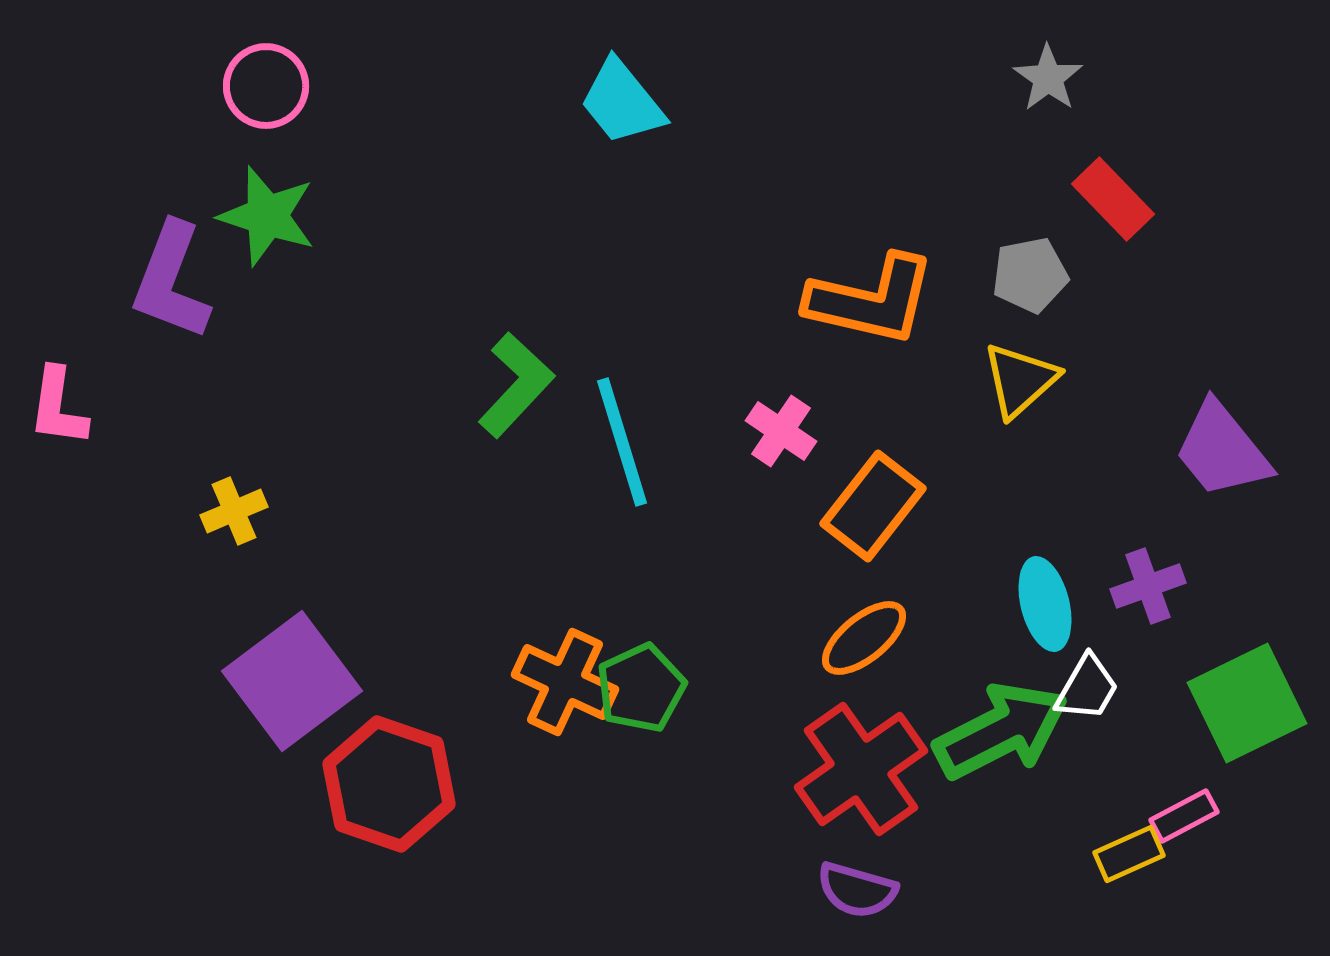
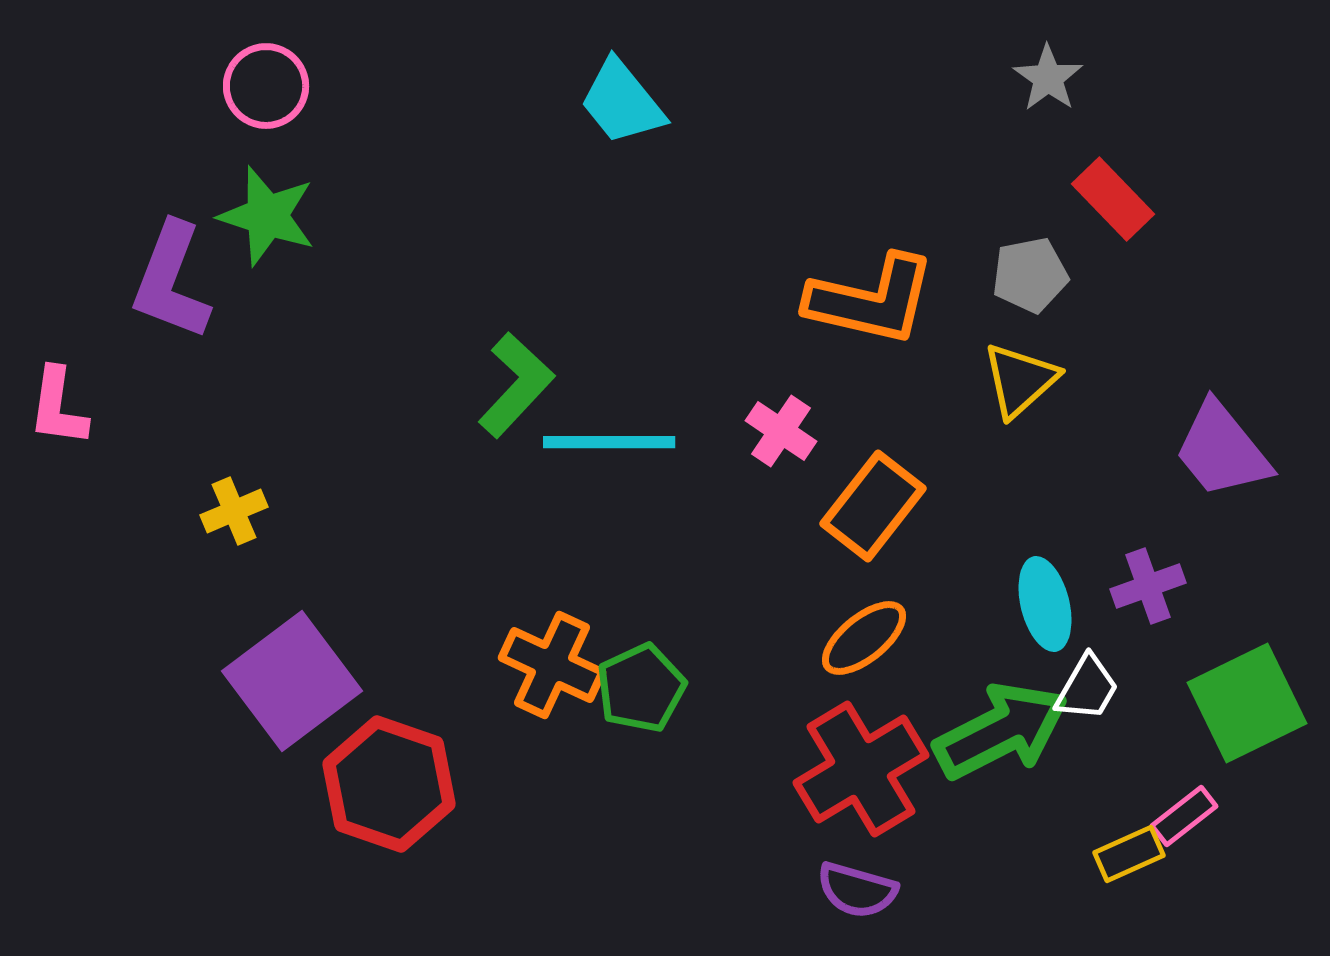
cyan line: moved 13 px left; rotated 73 degrees counterclockwise
orange cross: moved 13 px left, 17 px up
red cross: rotated 4 degrees clockwise
pink rectangle: rotated 10 degrees counterclockwise
